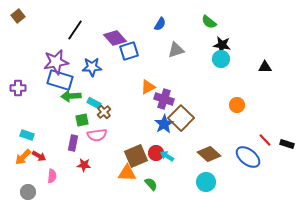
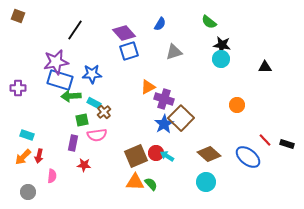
brown square at (18, 16): rotated 32 degrees counterclockwise
purple diamond at (115, 38): moved 9 px right, 5 px up
gray triangle at (176, 50): moved 2 px left, 2 px down
blue star at (92, 67): moved 7 px down
red arrow at (39, 156): rotated 72 degrees clockwise
orange triangle at (127, 173): moved 8 px right, 9 px down
